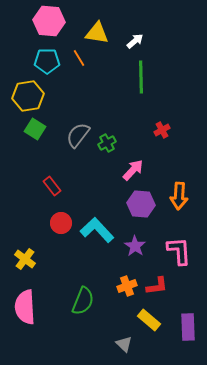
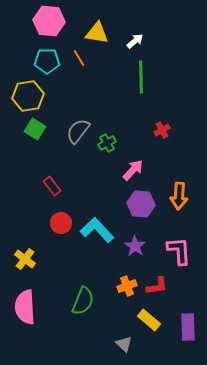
gray semicircle: moved 4 px up
